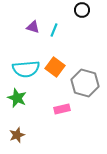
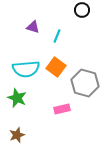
cyan line: moved 3 px right, 6 px down
orange square: moved 1 px right
